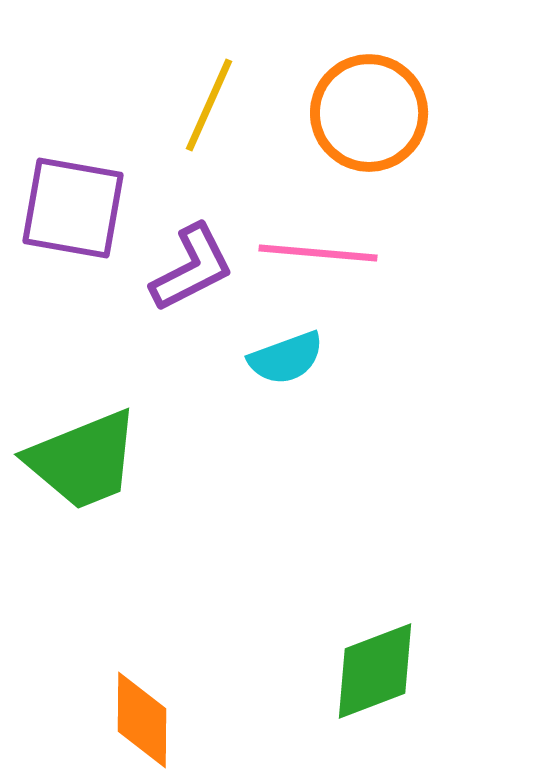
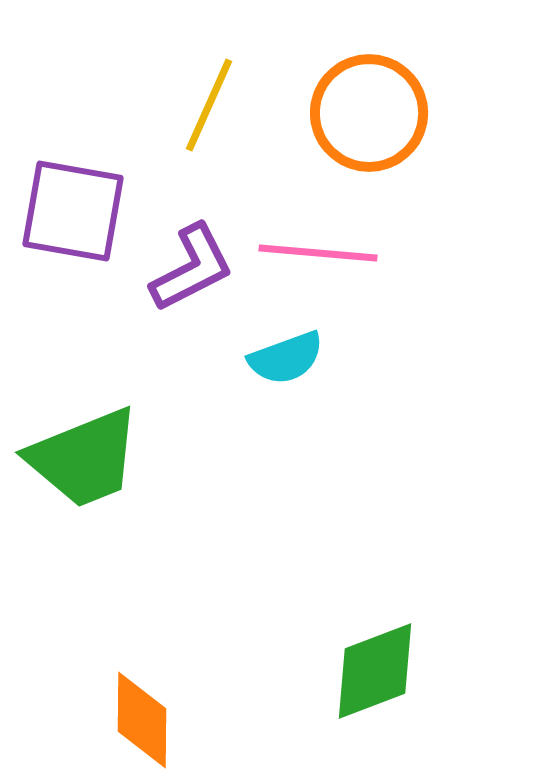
purple square: moved 3 px down
green trapezoid: moved 1 px right, 2 px up
